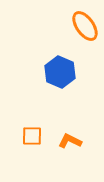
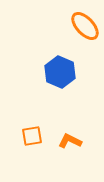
orange ellipse: rotated 8 degrees counterclockwise
orange square: rotated 10 degrees counterclockwise
